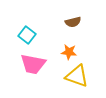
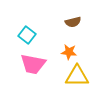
yellow triangle: rotated 20 degrees counterclockwise
